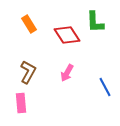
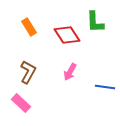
orange rectangle: moved 3 px down
pink arrow: moved 3 px right, 1 px up
blue line: rotated 54 degrees counterclockwise
pink rectangle: rotated 42 degrees counterclockwise
